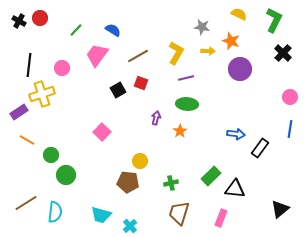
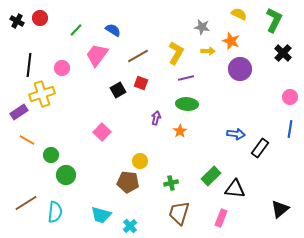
black cross at (19, 21): moved 2 px left
